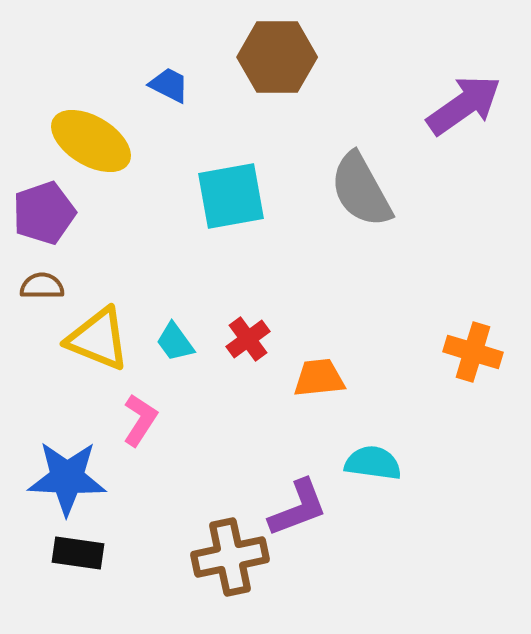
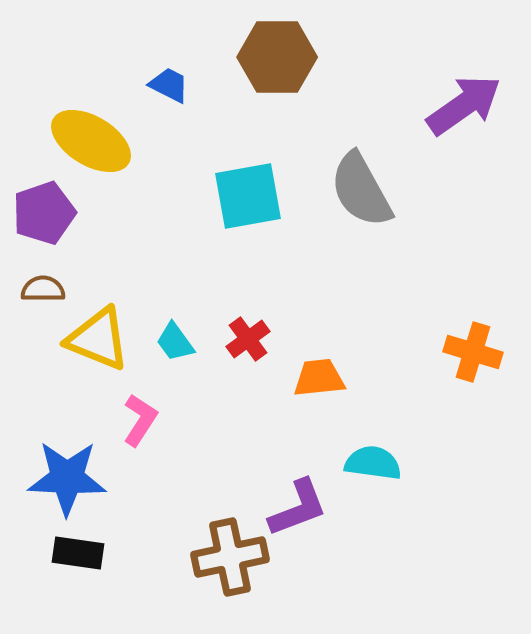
cyan square: moved 17 px right
brown semicircle: moved 1 px right, 3 px down
